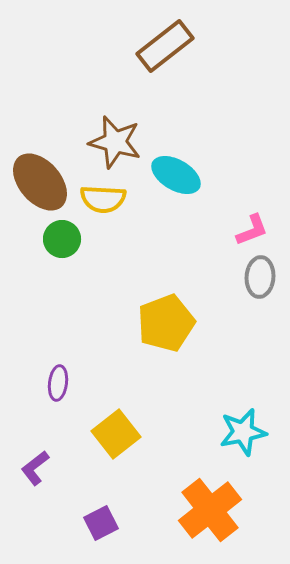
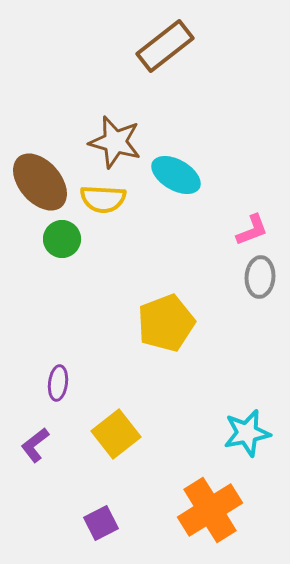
cyan star: moved 4 px right, 1 px down
purple L-shape: moved 23 px up
orange cross: rotated 6 degrees clockwise
